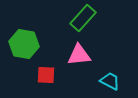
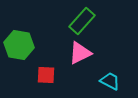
green rectangle: moved 1 px left, 3 px down
green hexagon: moved 5 px left, 1 px down
pink triangle: moved 1 px right, 2 px up; rotated 20 degrees counterclockwise
